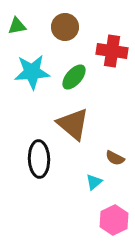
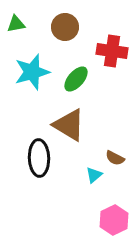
green triangle: moved 1 px left, 2 px up
cyan star: rotated 12 degrees counterclockwise
green ellipse: moved 2 px right, 2 px down
brown triangle: moved 4 px left, 1 px down; rotated 9 degrees counterclockwise
black ellipse: moved 1 px up
cyan triangle: moved 7 px up
